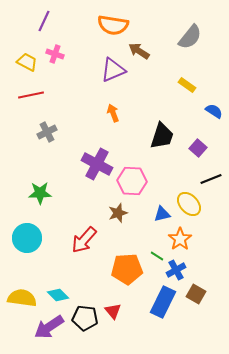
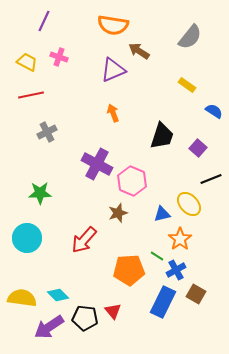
pink cross: moved 4 px right, 3 px down
pink hexagon: rotated 20 degrees clockwise
orange pentagon: moved 2 px right, 1 px down
